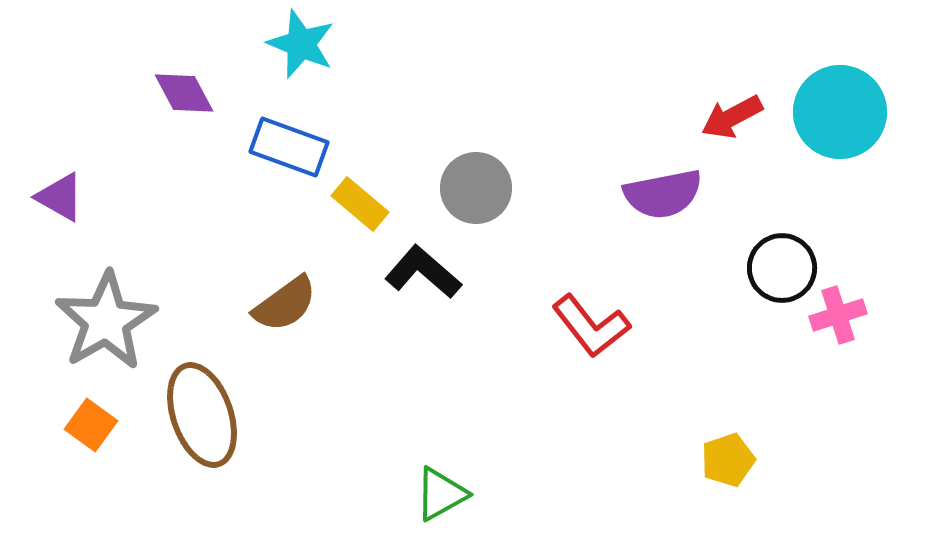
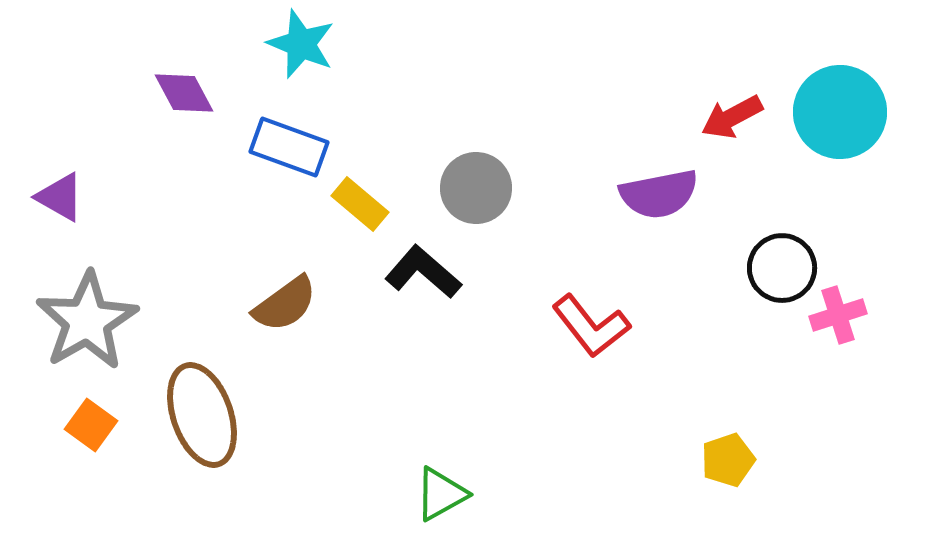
purple semicircle: moved 4 px left
gray star: moved 19 px left
